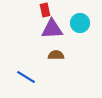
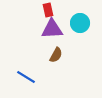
red rectangle: moved 3 px right
brown semicircle: rotated 119 degrees clockwise
